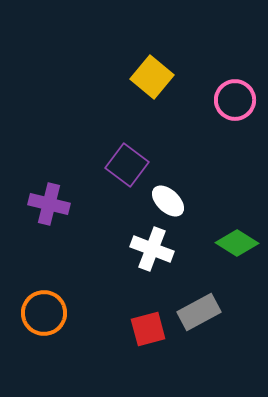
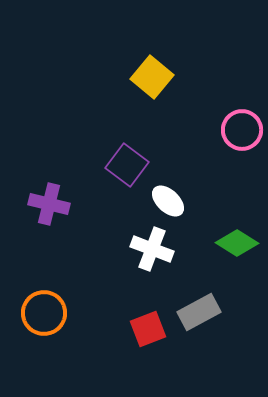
pink circle: moved 7 px right, 30 px down
red square: rotated 6 degrees counterclockwise
